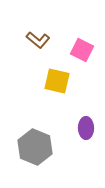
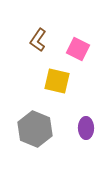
brown L-shape: rotated 85 degrees clockwise
pink square: moved 4 px left, 1 px up
gray hexagon: moved 18 px up
